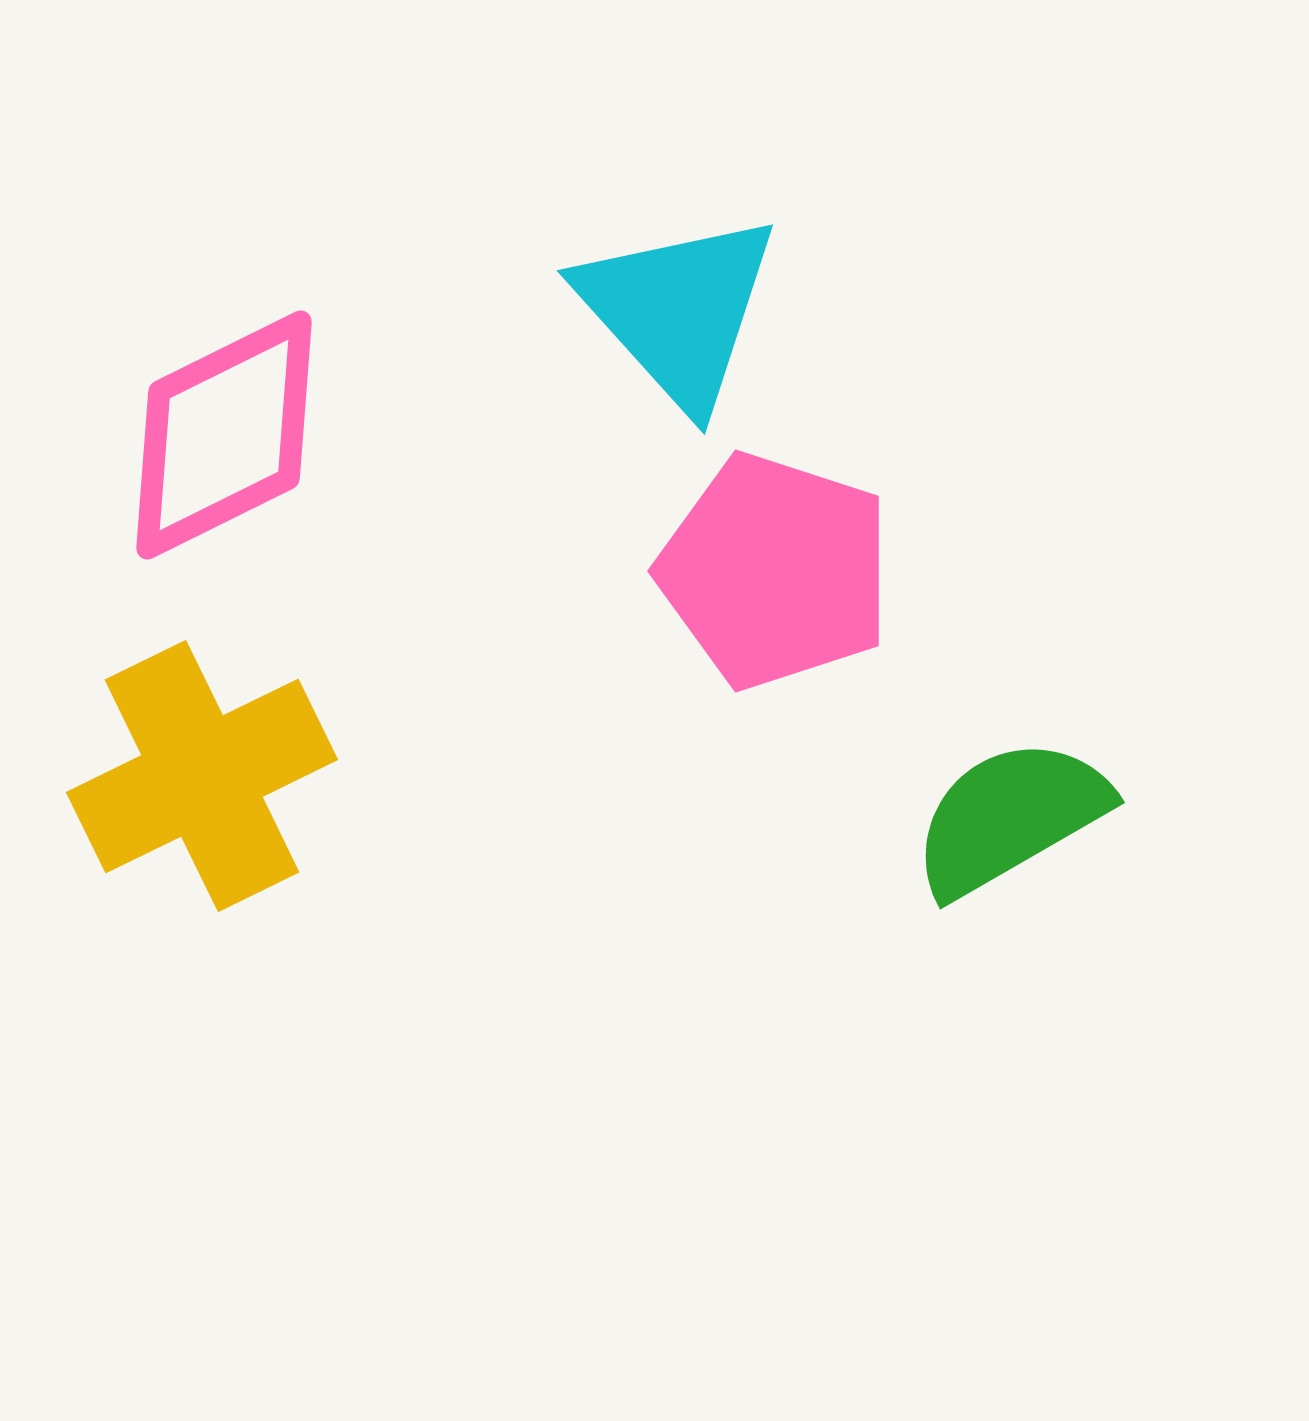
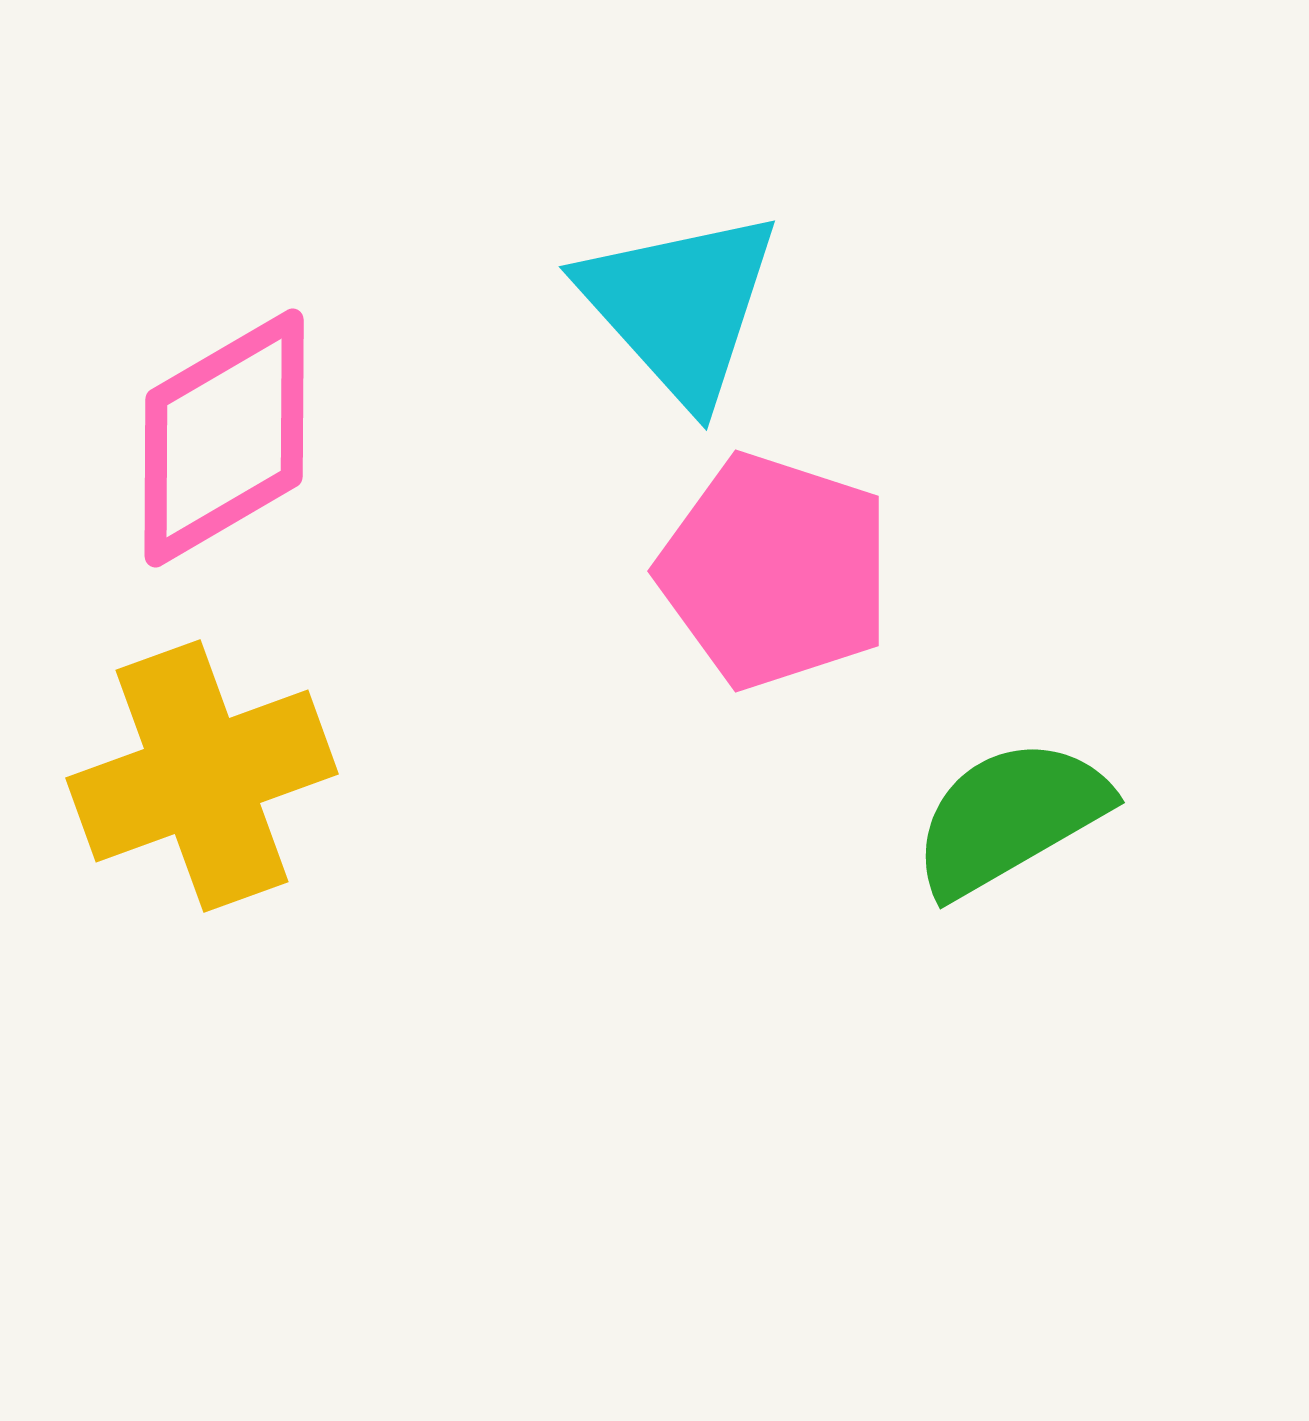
cyan triangle: moved 2 px right, 4 px up
pink diamond: moved 3 px down; rotated 4 degrees counterclockwise
yellow cross: rotated 6 degrees clockwise
